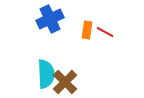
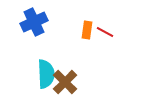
blue cross: moved 16 px left, 3 px down
